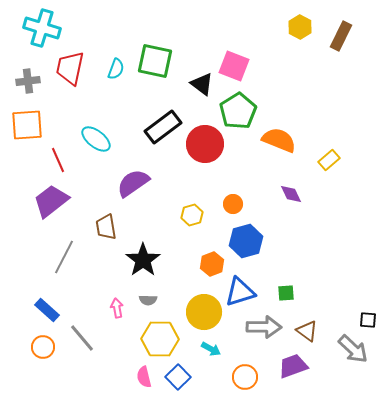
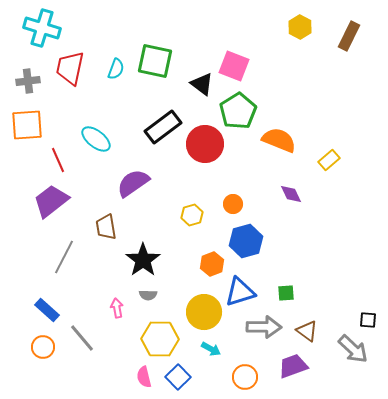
brown rectangle at (341, 36): moved 8 px right
gray semicircle at (148, 300): moved 5 px up
